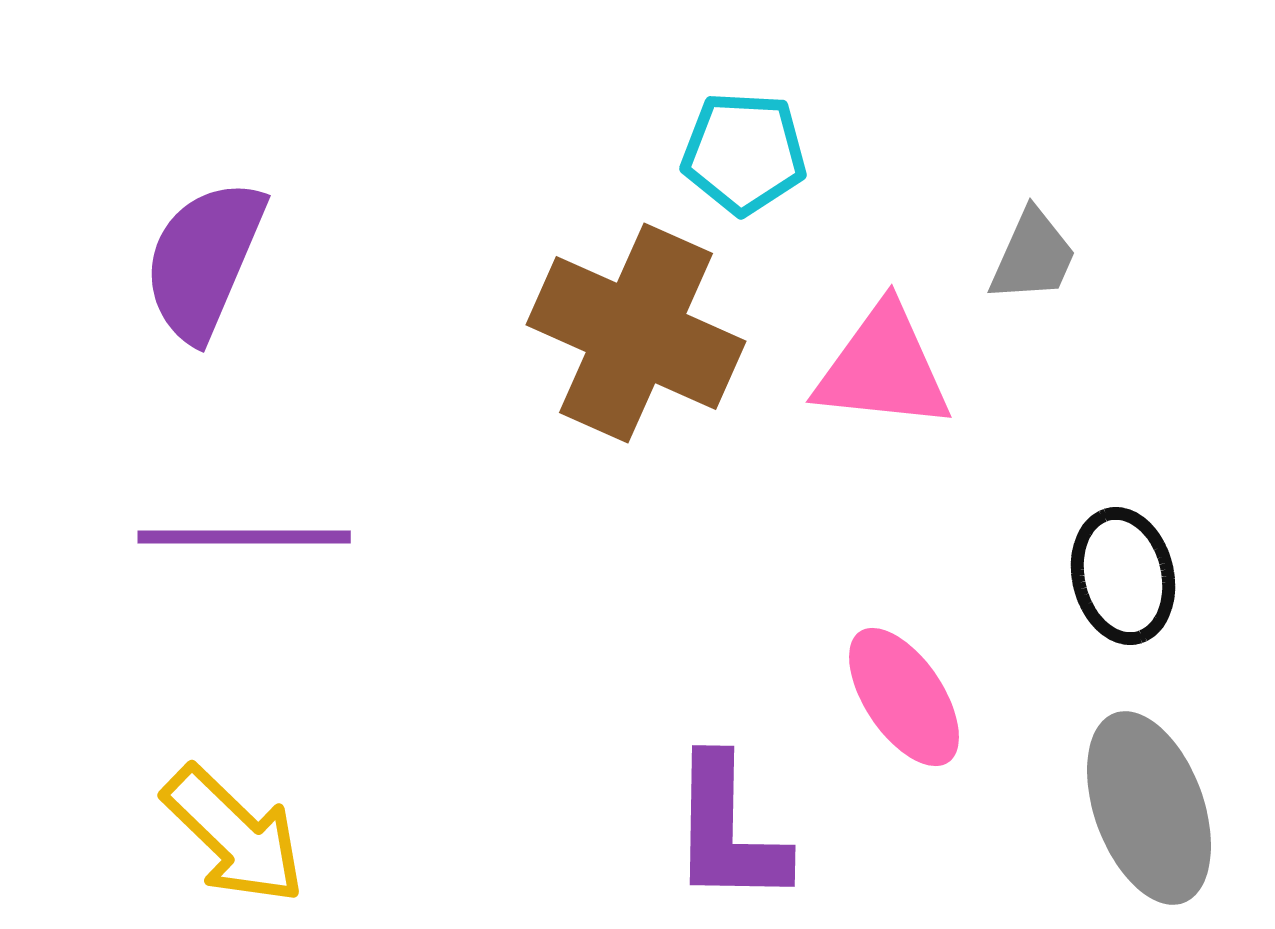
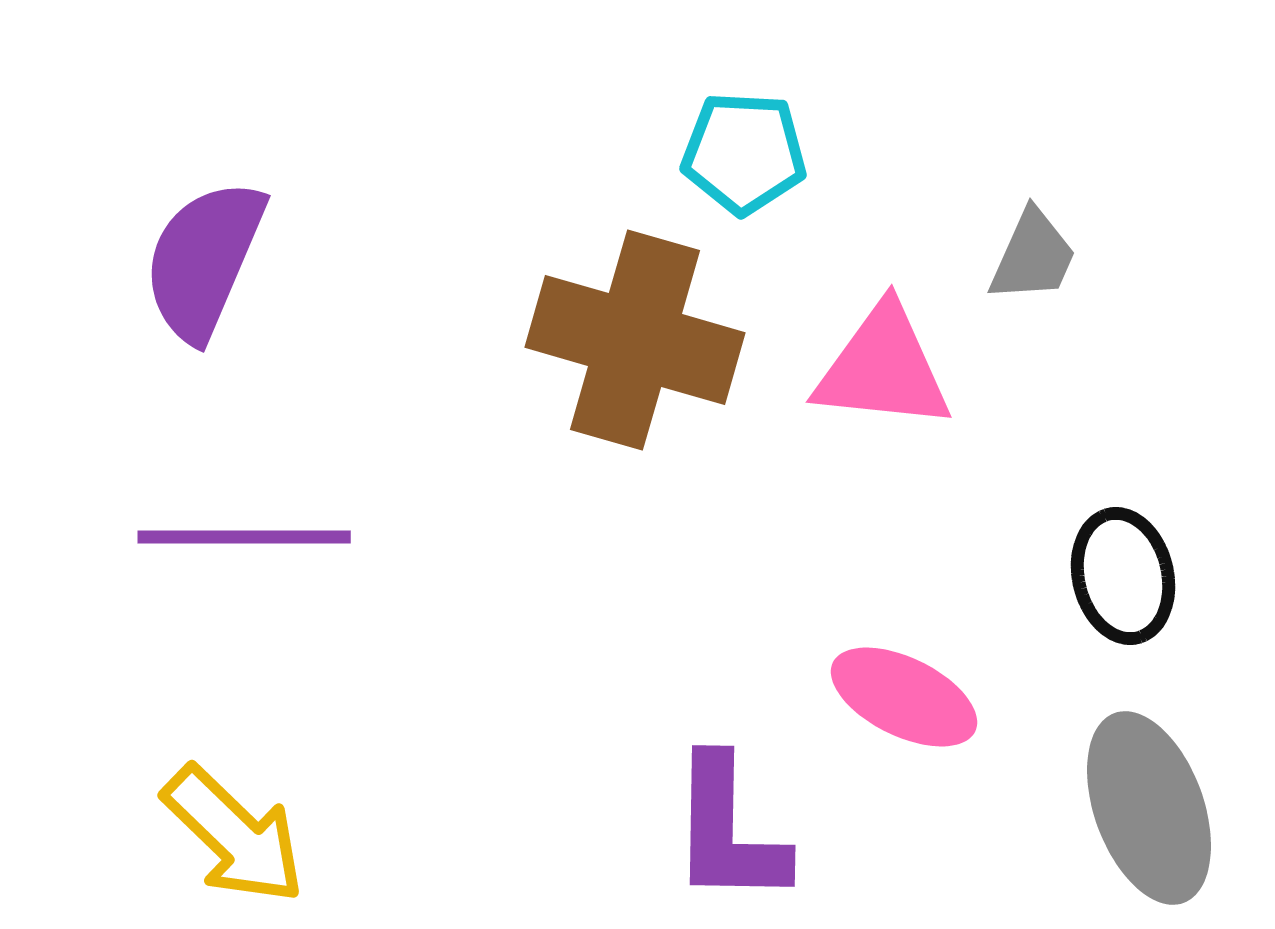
brown cross: moved 1 px left, 7 px down; rotated 8 degrees counterclockwise
pink ellipse: rotated 30 degrees counterclockwise
